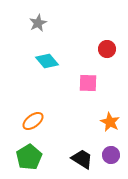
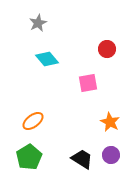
cyan diamond: moved 2 px up
pink square: rotated 12 degrees counterclockwise
